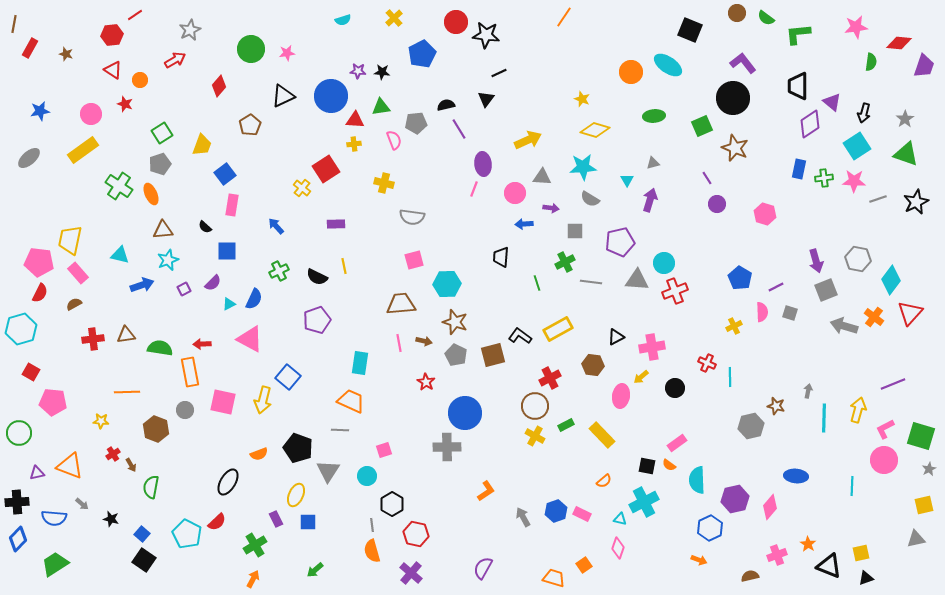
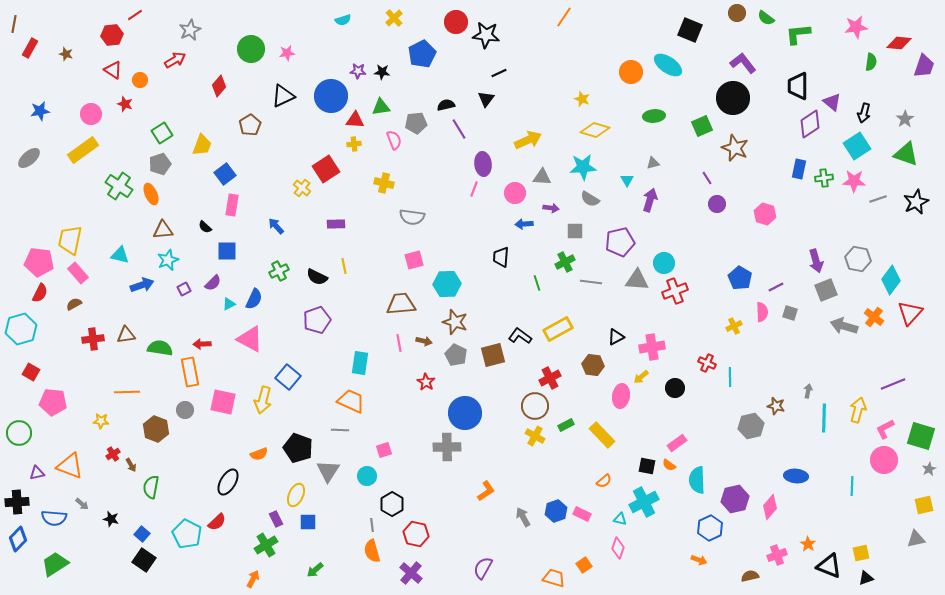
green cross at (255, 545): moved 11 px right
